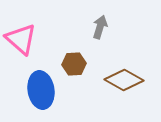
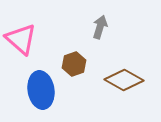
brown hexagon: rotated 15 degrees counterclockwise
